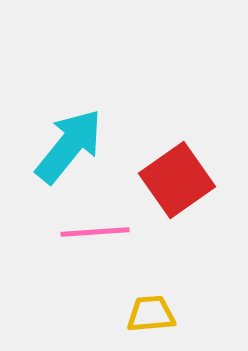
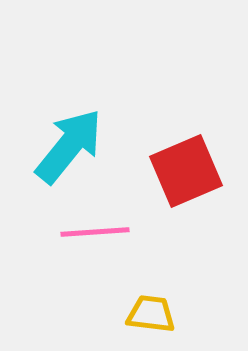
red square: moved 9 px right, 9 px up; rotated 12 degrees clockwise
yellow trapezoid: rotated 12 degrees clockwise
